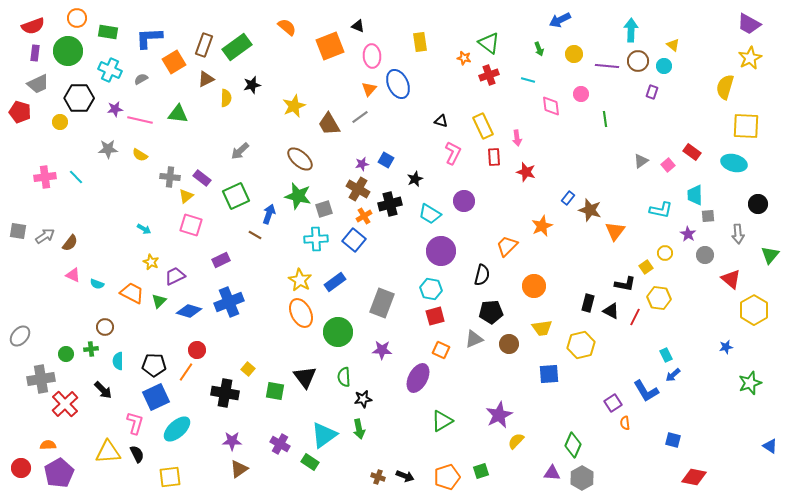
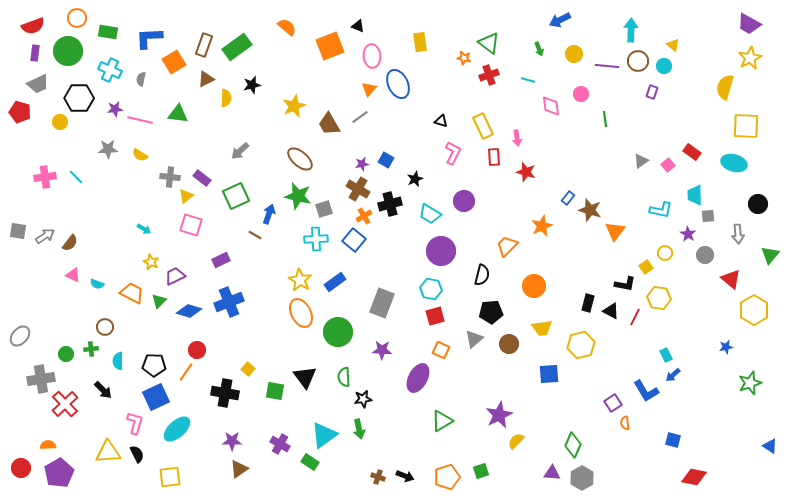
gray semicircle at (141, 79): rotated 48 degrees counterclockwise
gray triangle at (474, 339): rotated 18 degrees counterclockwise
